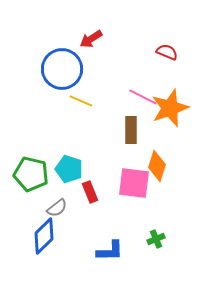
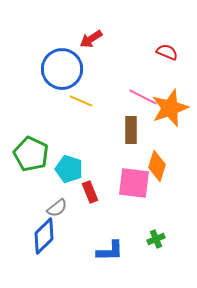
green pentagon: moved 20 px up; rotated 12 degrees clockwise
